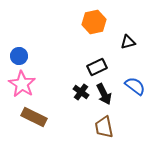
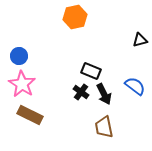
orange hexagon: moved 19 px left, 5 px up
black triangle: moved 12 px right, 2 px up
black rectangle: moved 6 px left, 4 px down; rotated 48 degrees clockwise
brown rectangle: moved 4 px left, 2 px up
